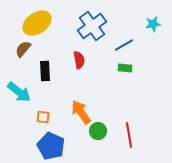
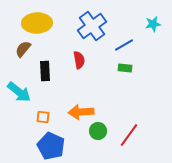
yellow ellipse: rotated 32 degrees clockwise
orange arrow: rotated 60 degrees counterclockwise
red line: rotated 45 degrees clockwise
